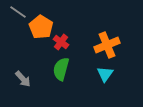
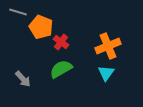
gray line: rotated 18 degrees counterclockwise
orange pentagon: rotated 10 degrees counterclockwise
orange cross: moved 1 px right, 1 px down
green semicircle: rotated 45 degrees clockwise
cyan triangle: moved 1 px right, 1 px up
